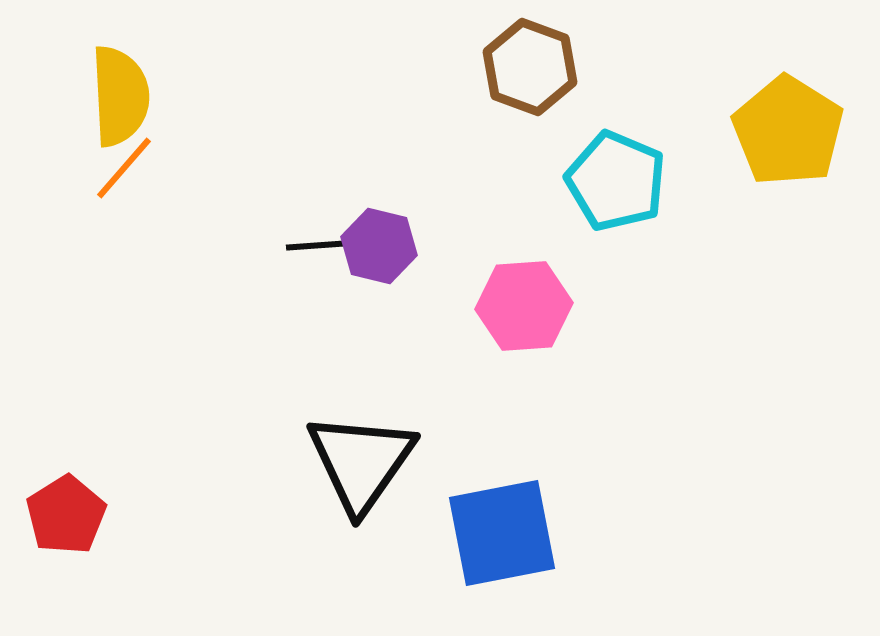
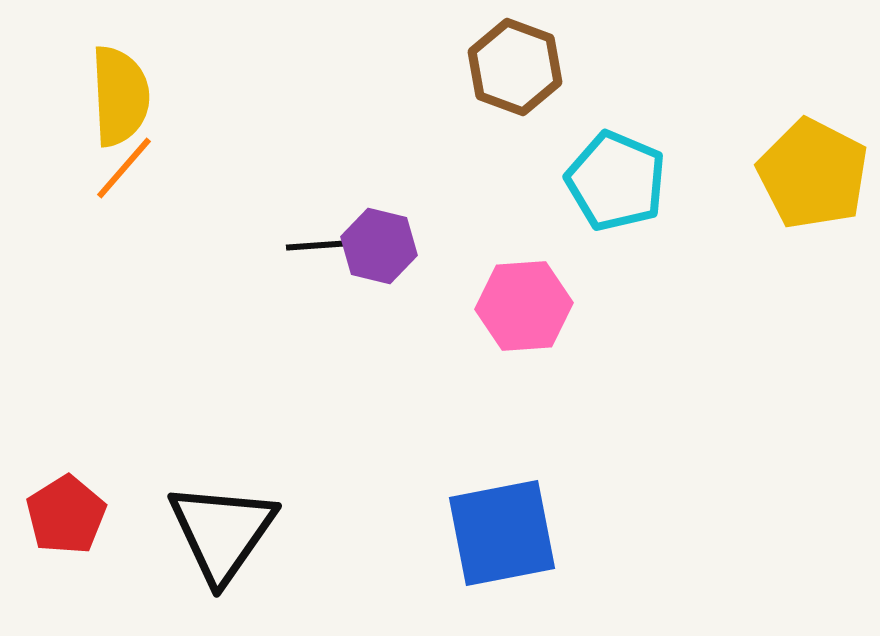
brown hexagon: moved 15 px left
yellow pentagon: moved 25 px right, 43 px down; rotated 5 degrees counterclockwise
black triangle: moved 139 px left, 70 px down
